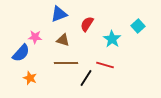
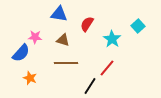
blue triangle: rotated 30 degrees clockwise
red line: moved 2 px right, 3 px down; rotated 66 degrees counterclockwise
black line: moved 4 px right, 8 px down
